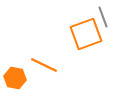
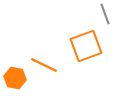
gray line: moved 2 px right, 3 px up
orange square: moved 12 px down
